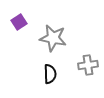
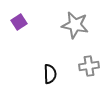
gray star: moved 22 px right, 13 px up
gray cross: moved 1 px right, 1 px down
